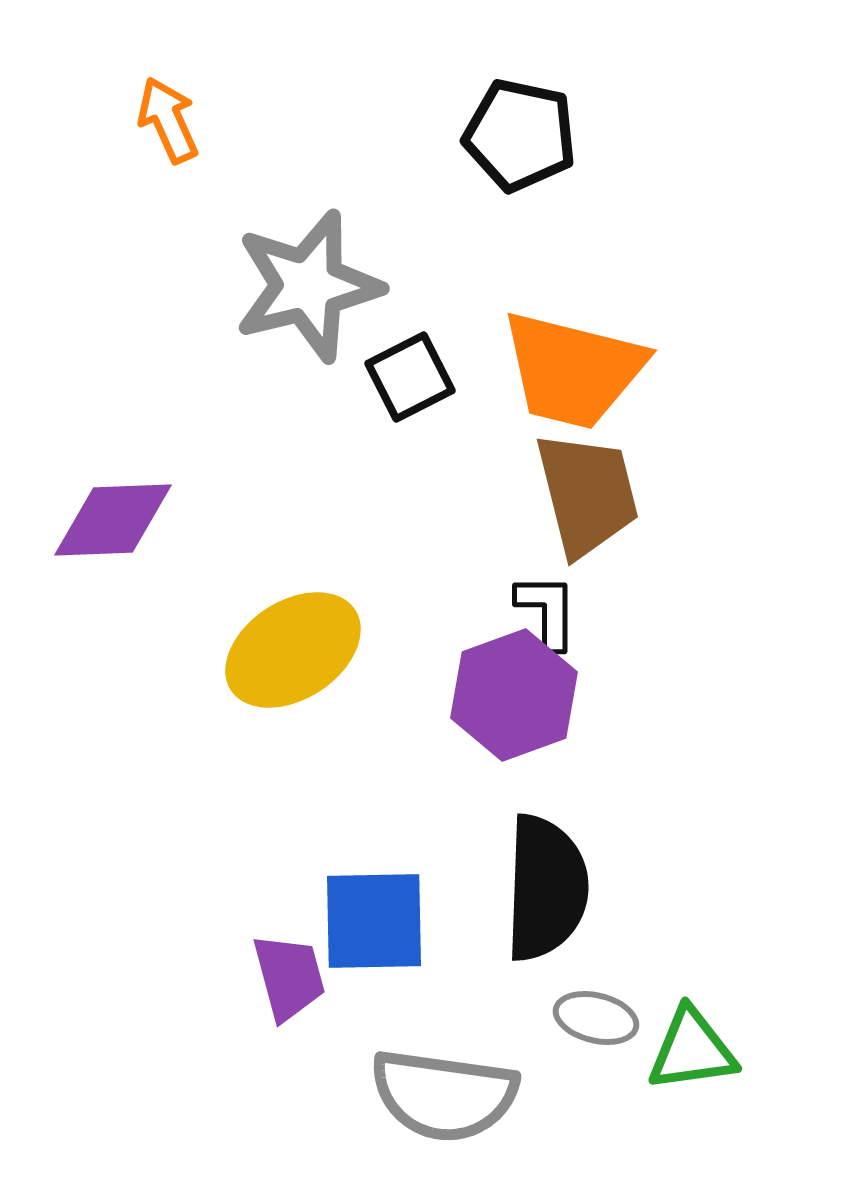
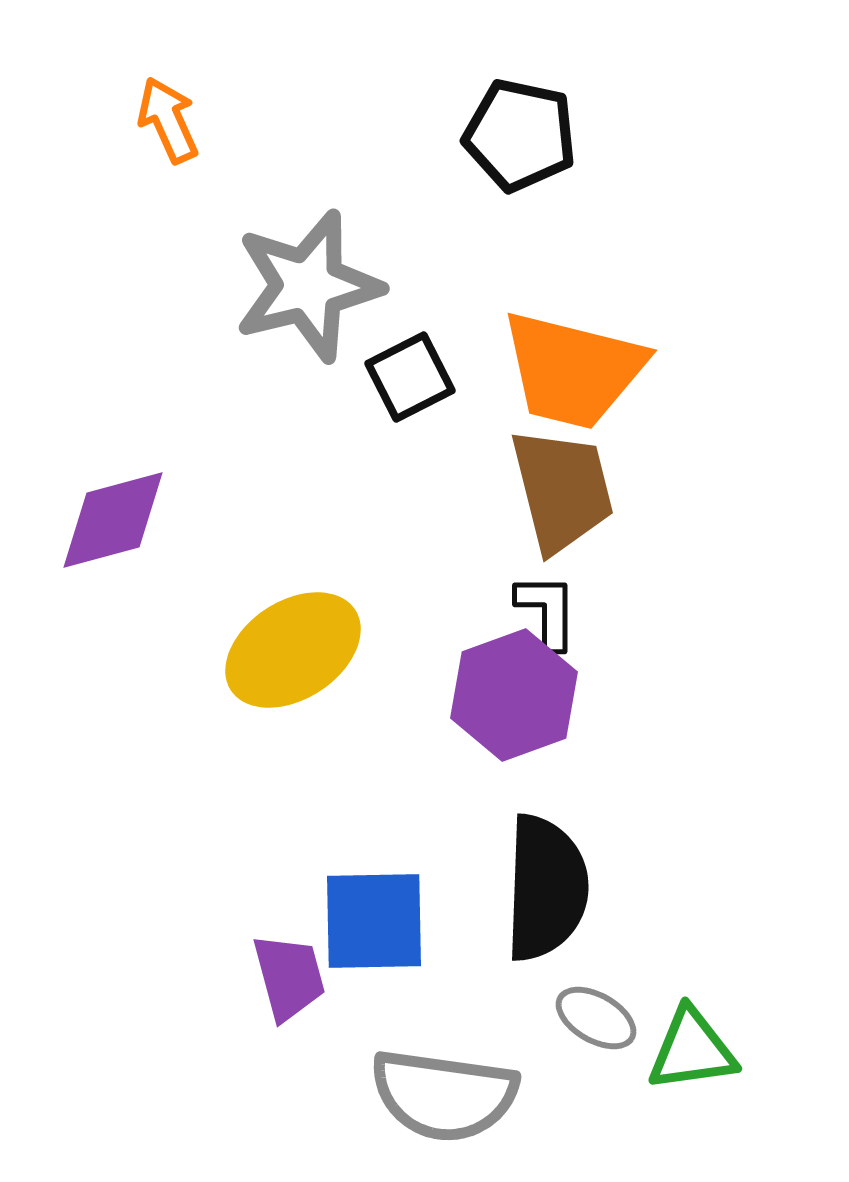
brown trapezoid: moved 25 px left, 4 px up
purple diamond: rotated 13 degrees counterclockwise
gray ellipse: rotated 16 degrees clockwise
